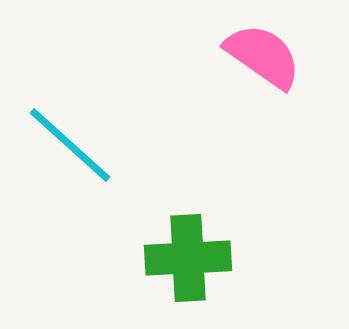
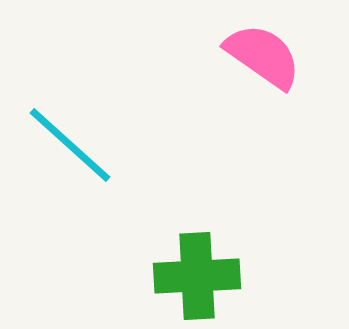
green cross: moved 9 px right, 18 px down
